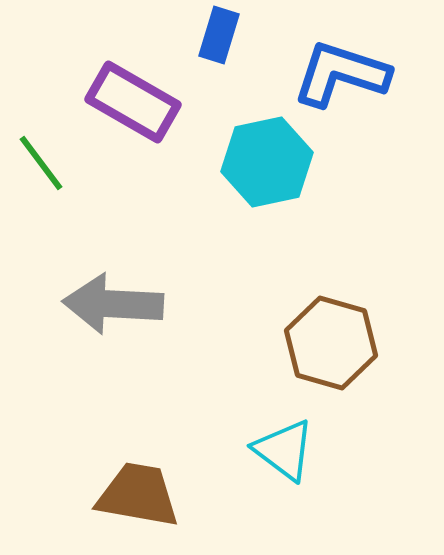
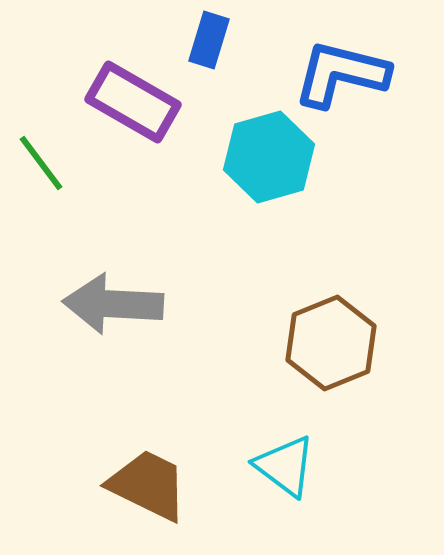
blue rectangle: moved 10 px left, 5 px down
blue L-shape: rotated 4 degrees counterclockwise
cyan hexagon: moved 2 px right, 5 px up; rotated 4 degrees counterclockwise
brown hexagon: rotated 22 degrees clockwise
cyan triangle: moved 1 px right, 16 px down
brown trapezoid: moved 10 px right, 10 px up; rotated 16 degrees clockwise
